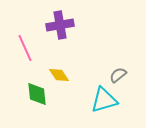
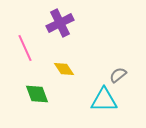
purple cross: moved 2 px up; rotated 16 degrees counterclockwise
yellow diamond: moved 5 px right, 6 px up
green diamond: rotated 15 degrees counterclockwise
cyan triangle: rotated 16 degrees clockwise
